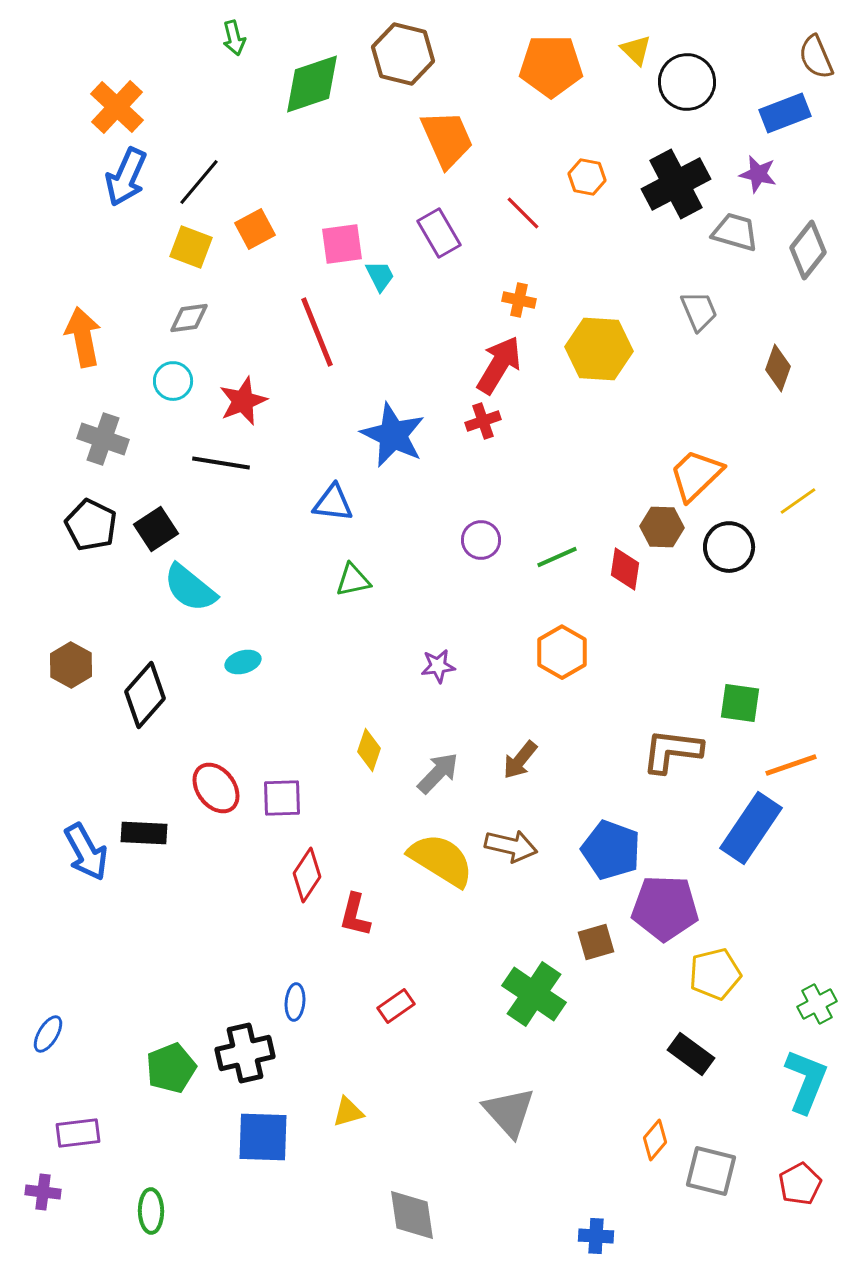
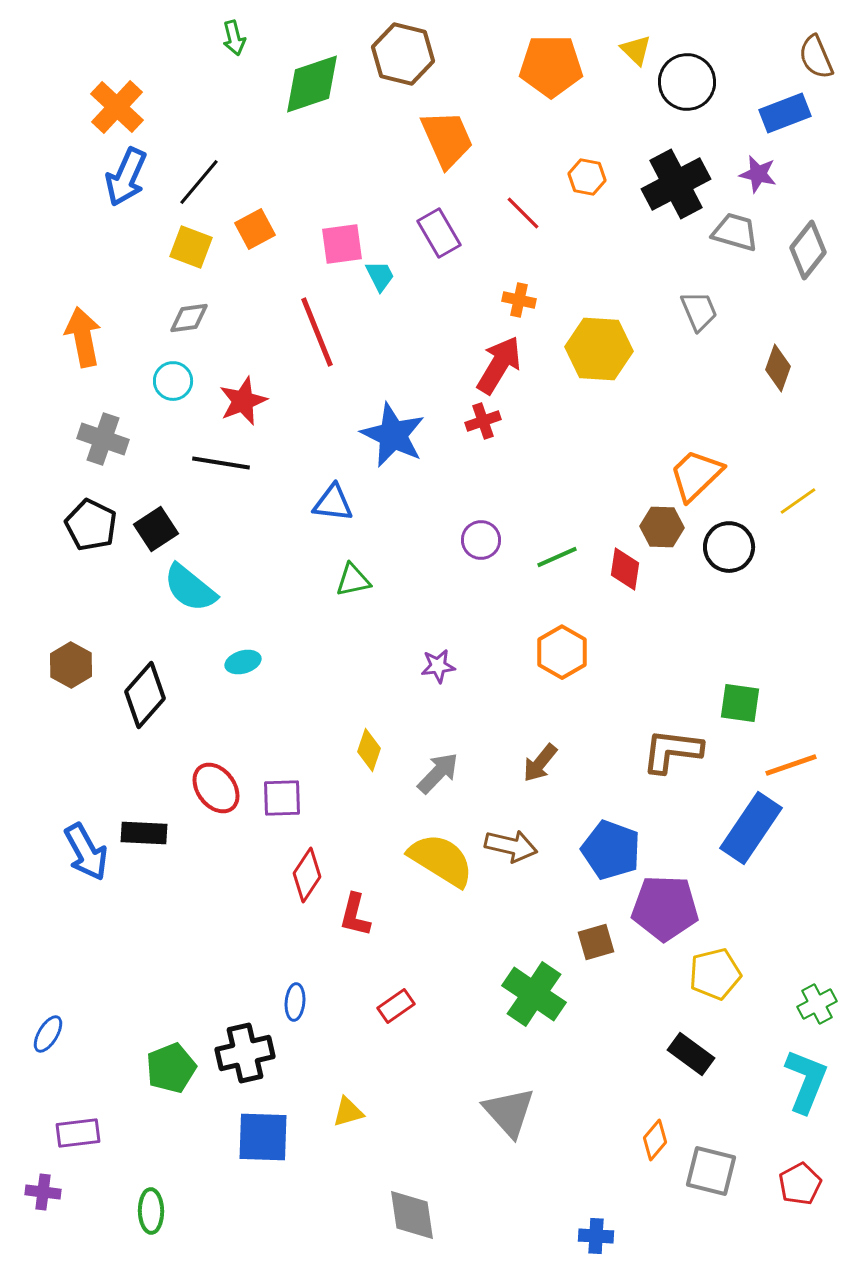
brown arrow at (520, 760): moved 20 px right, 3 px down
